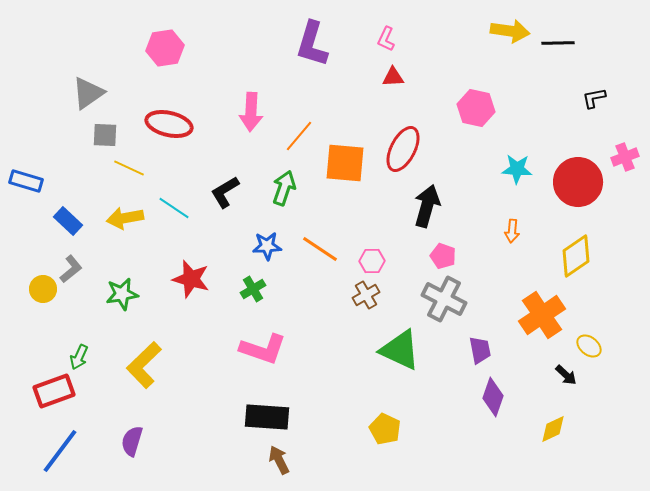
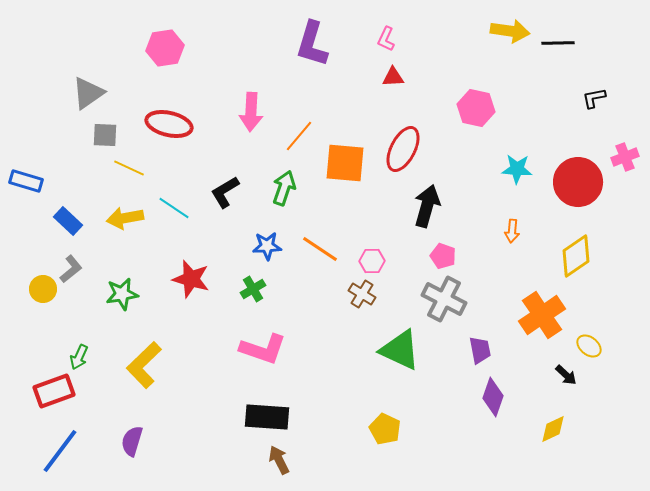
brown cross at (366, 295): moved 4 px left, 1 px up; rotated 28 degrees counterclockwise
